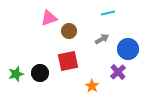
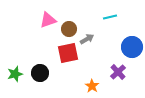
cyan line: moved 2 px right, 4 px down
pink triangle: moved 1 px left, 2 px down
brown circle: moved 2 px up
gray arrow: moved 15 px left
blue circle: moved 4 px right, 2 px up
red square: moved 8 px up
green star: moved 1 px left
